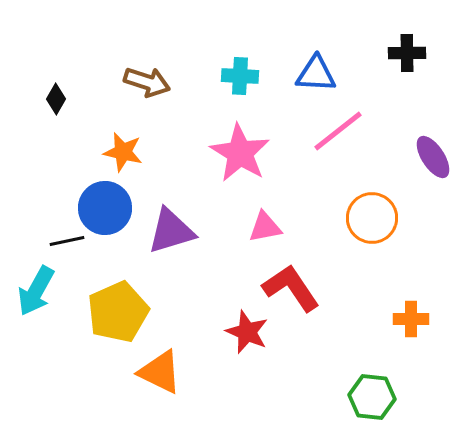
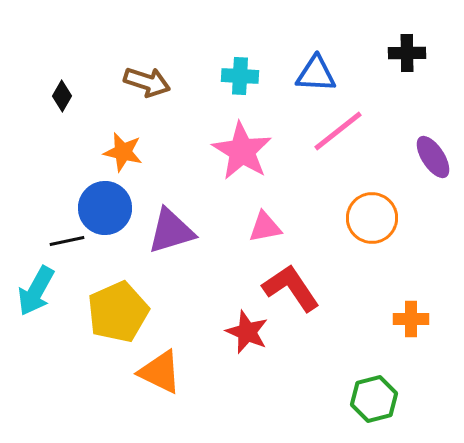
black diamond: moved 6 px right, 3 px up
pink star: moved 2 px right, 2 px up
green hexagon: moved 2 px right, 2 px down; rotated 21 degrees counterclockwise
